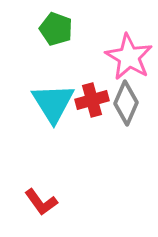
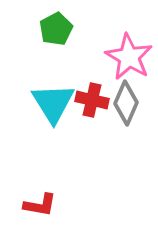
green pentagon: rotated 24 degrees clockwise
red cross: rotated 28 degrees clockwise
red L-shape: moved 1 px left, 3 px down; rotated 44 degrees counterclockwise
